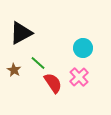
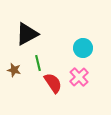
black triangle: moved 6 px right, 1 px down
green line: rotated 35 degrees clockwise
brown star: rotated 16 degrees counterclockwise
